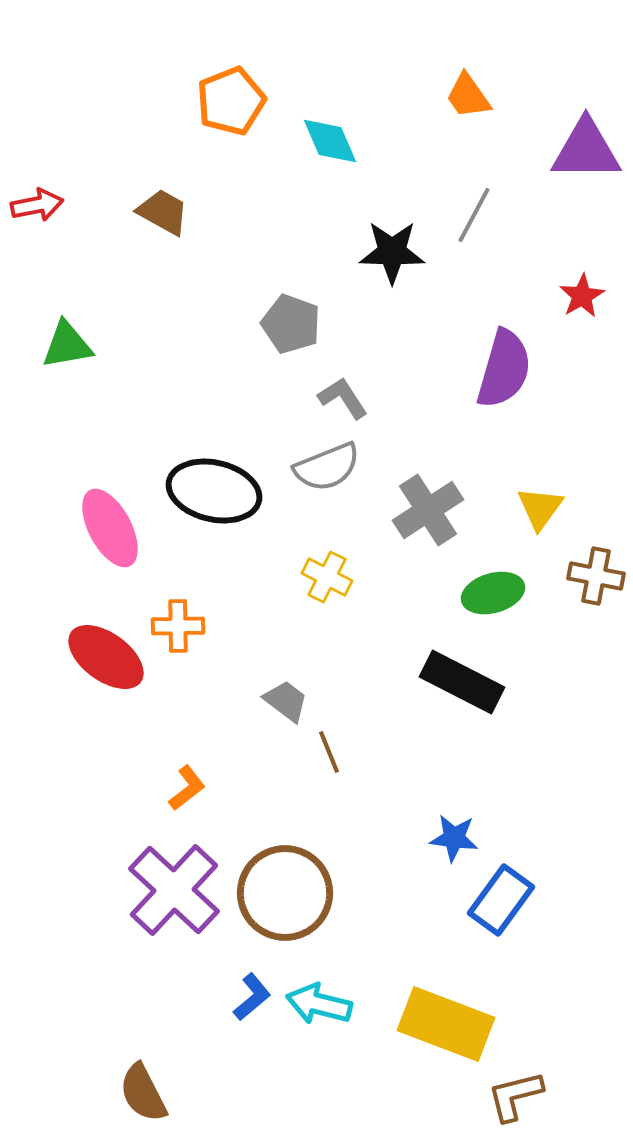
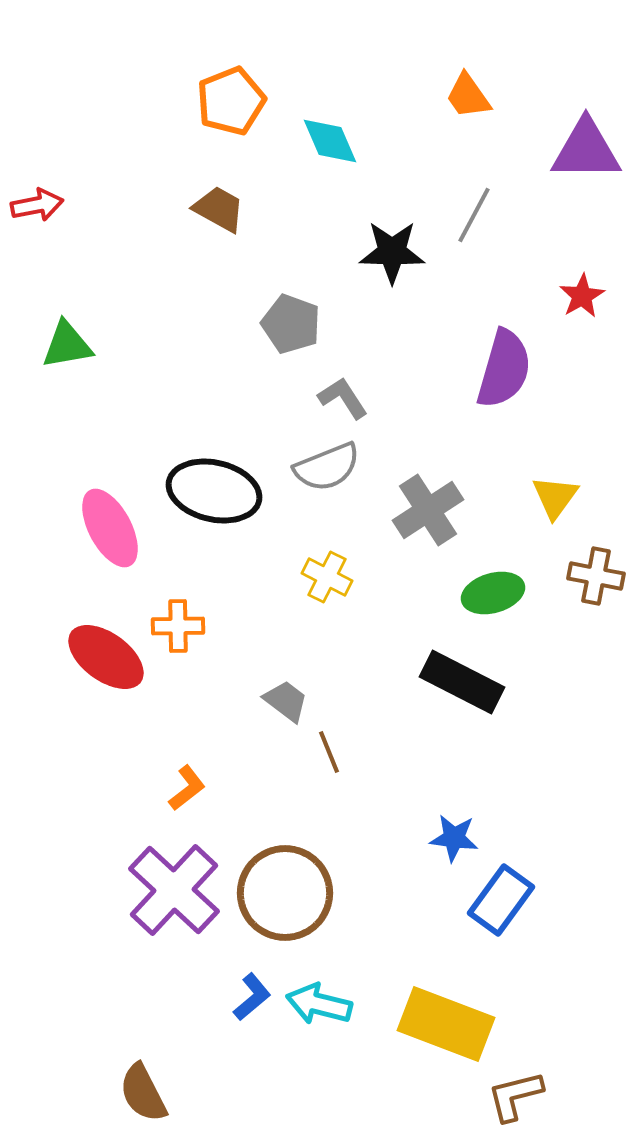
brown trapezoid: moved 56 px right, 3 px up
yellow triangle: moved 15 px right, 11 px up
